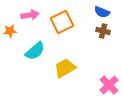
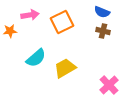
cyan semicircle: moved 1 px right, 7 px down
